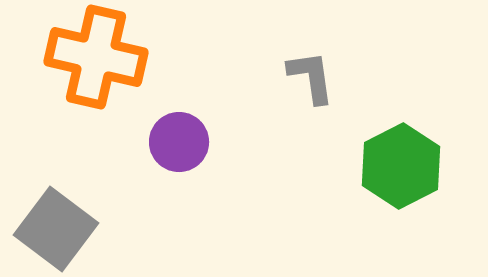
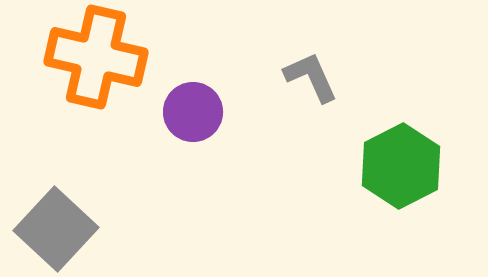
gray L-shape: rotated 16 degrees counterclockwise
purple circle: moved 14 px right, 30 px up
gray square: rotated 6 degrees clockwise
